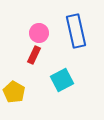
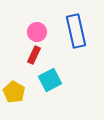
pink circle: moved 2 px left, 1 px up
cyan square: moved 12 px left
